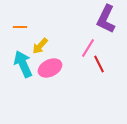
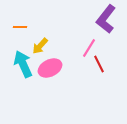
purple L-shape: rotated 12 degrees clockwise
pink line: moved 1 px right
